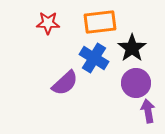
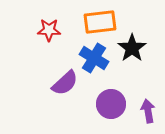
red star: moved 1 px right, 7 px down
purple circle: moved 25 px left, 21 px down
